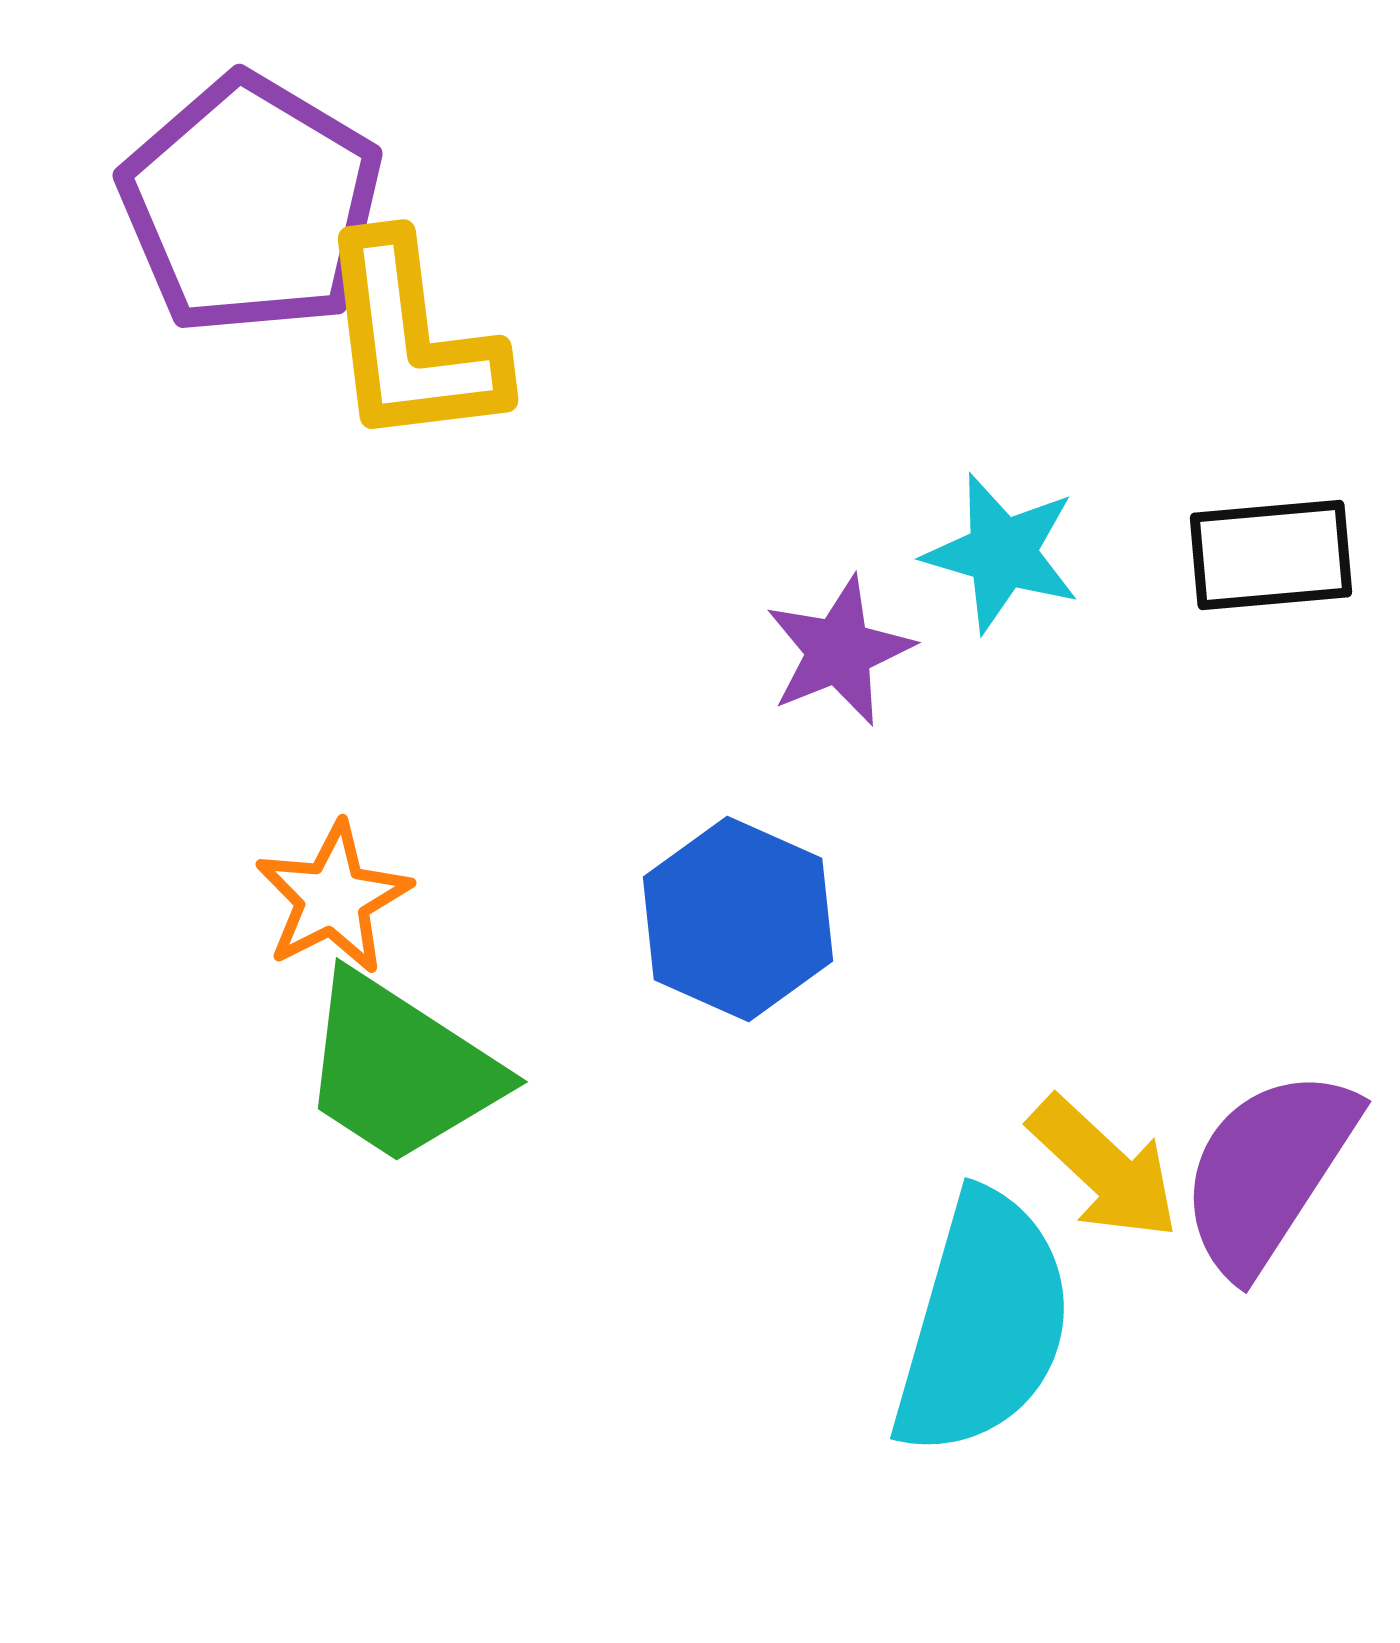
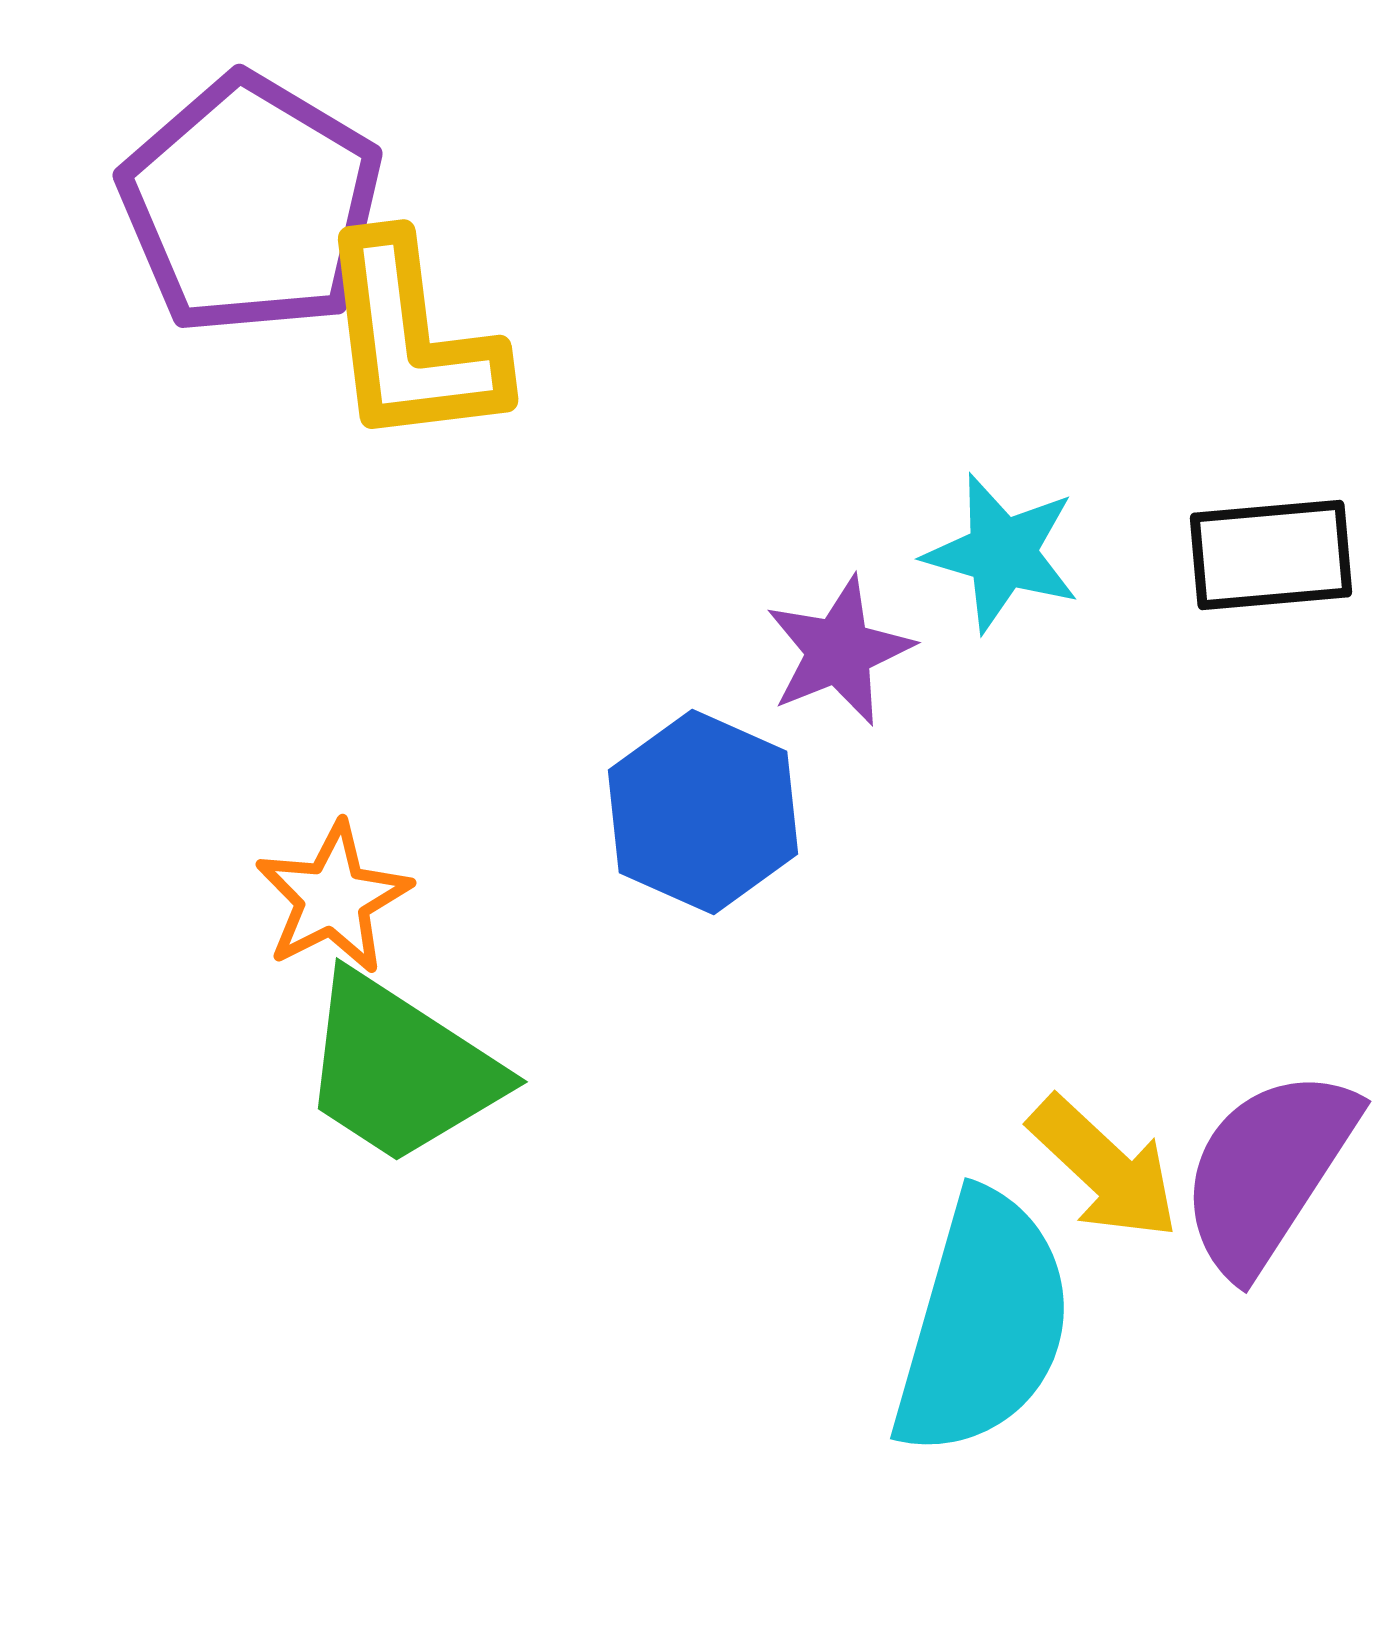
blue hexagon: moved 35 px left, 107 px up
